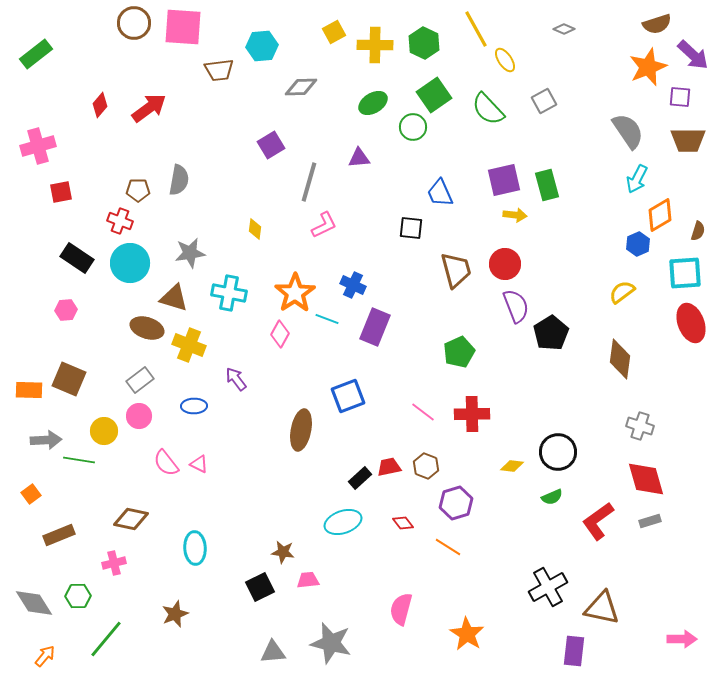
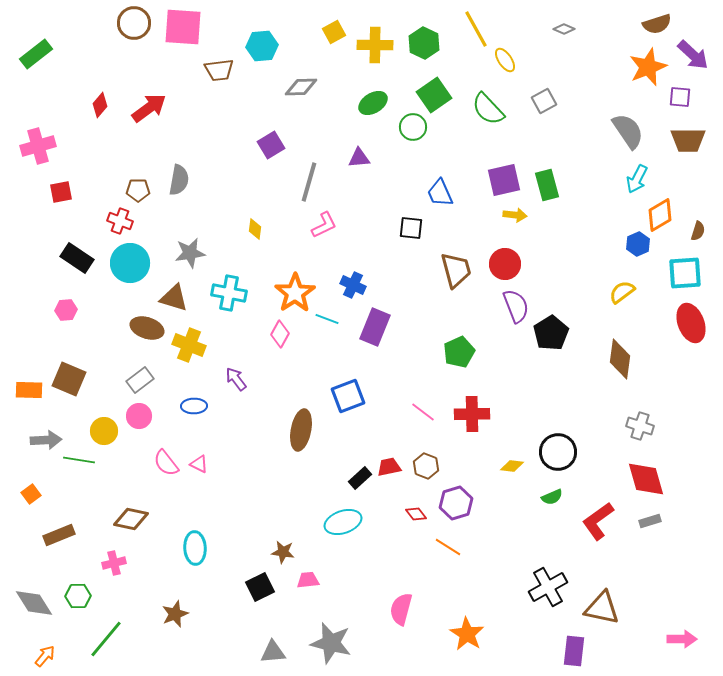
red diamond at (403, 523): moved 13 px right, 9 px up
